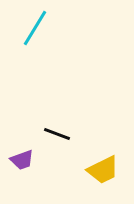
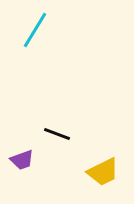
cyan line: moved 2 px down
yellow trapezoid: moved 2 px down
